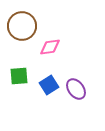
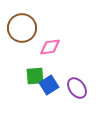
brown circle: moved 2 px down
green square: moved 16 px right
purple ellipse: moved 1 px right, 1 px up
